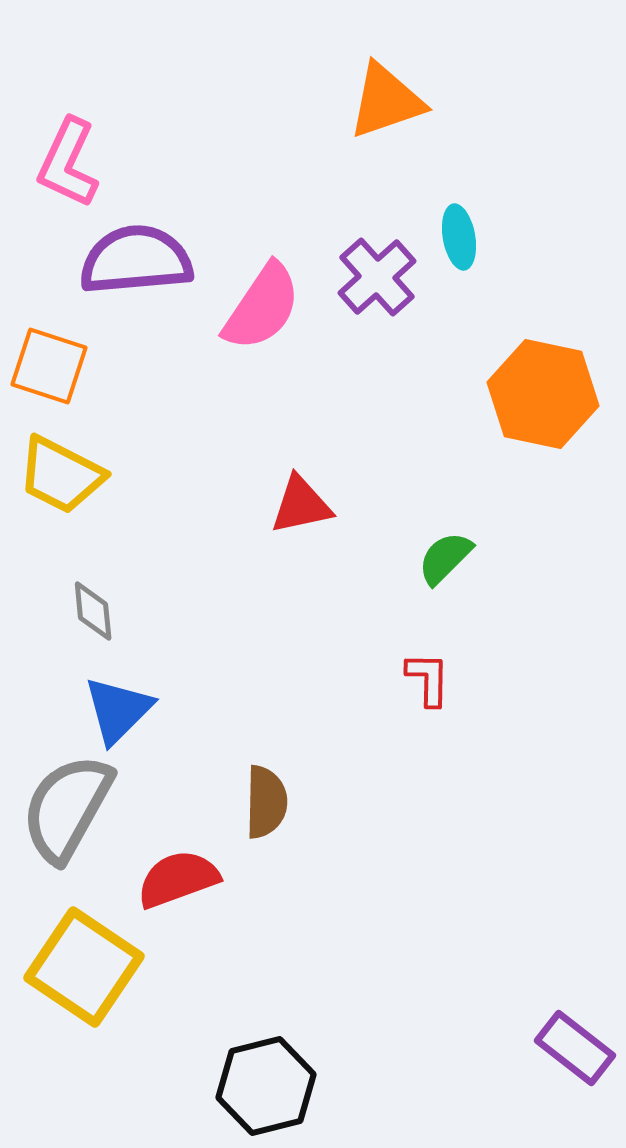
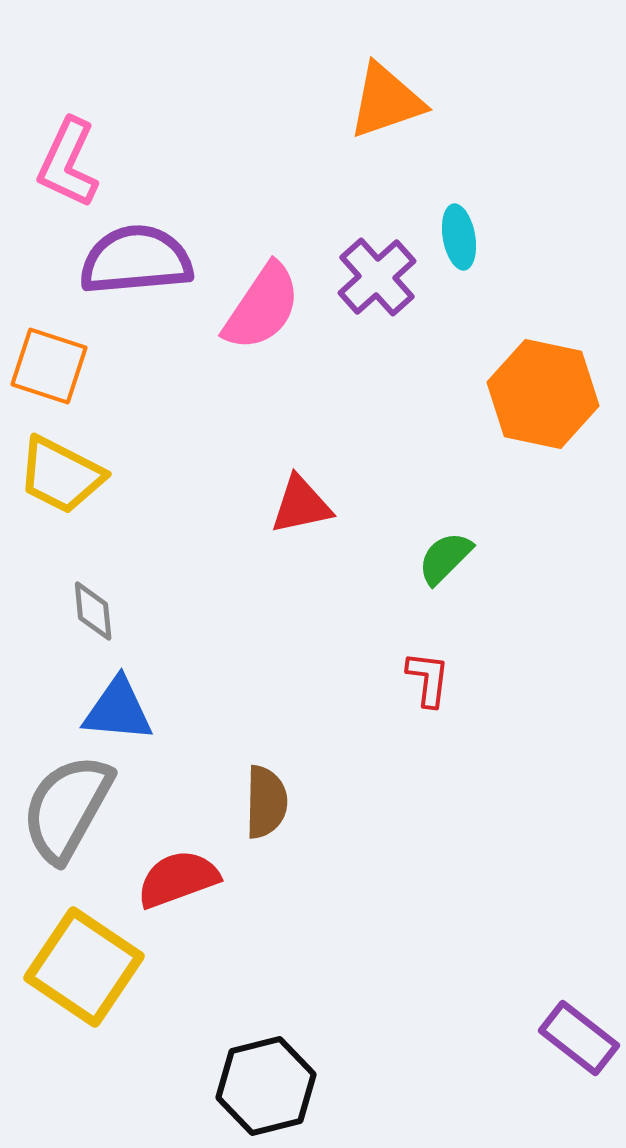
red L-shape: rotated 6 degrees clockwise
blue triangle: rotated 50 degrees clockwise
purple rectangle: moved 4 px right, 10 px up
